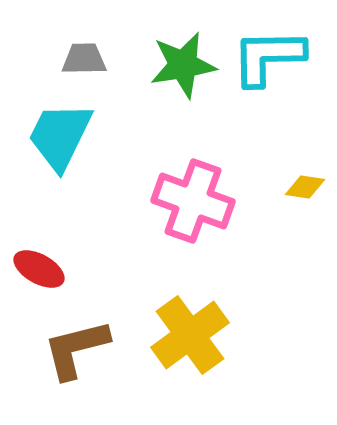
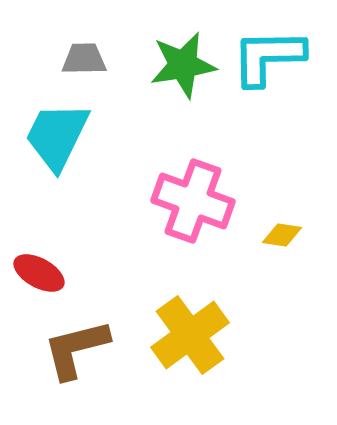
cyan trapezoid: moved 3 px left
yellow diamond: moved 23 px left, 48 px down
red ellipse: moved 4 px down
